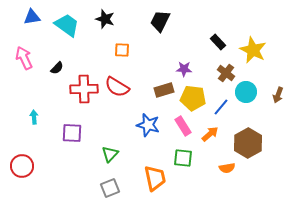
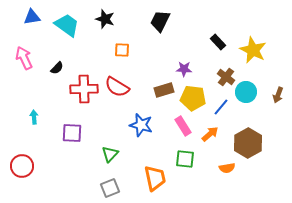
brown cross: moved 4 px down
blue star: moved 7 px left
green square: moved 2 px right, 1 px down
